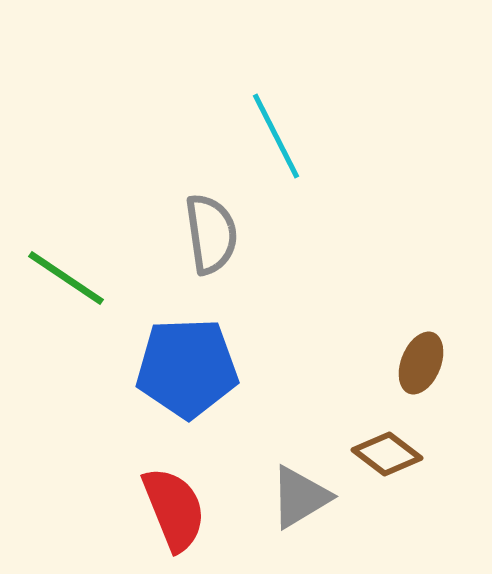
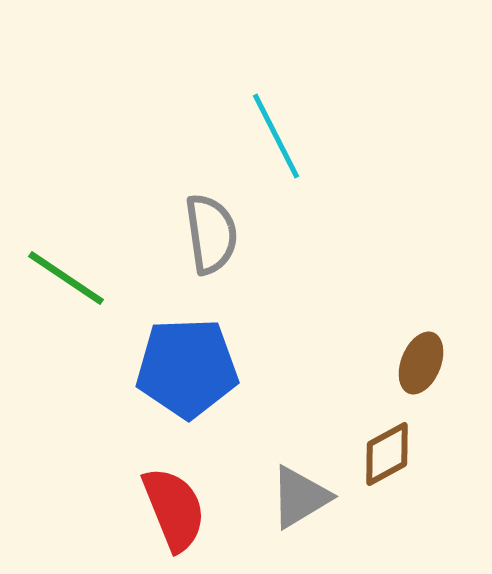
brown diamond: rotated 66 degrees counterclockwise
